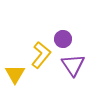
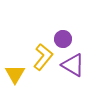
yellow L-shape: moved 2 px right, 2 px down
purple triangle: rotated 25 degrees counterclockwise
